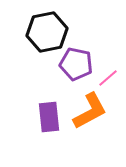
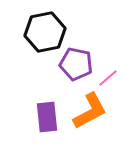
black hexagon: moved 2 px left
purple rectangle: moved 2 px left
